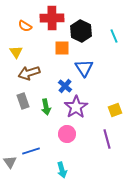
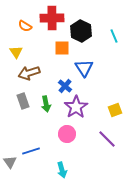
green arrow: moved 3 px up
purple line: rotated 30 degrees counterclockwise
